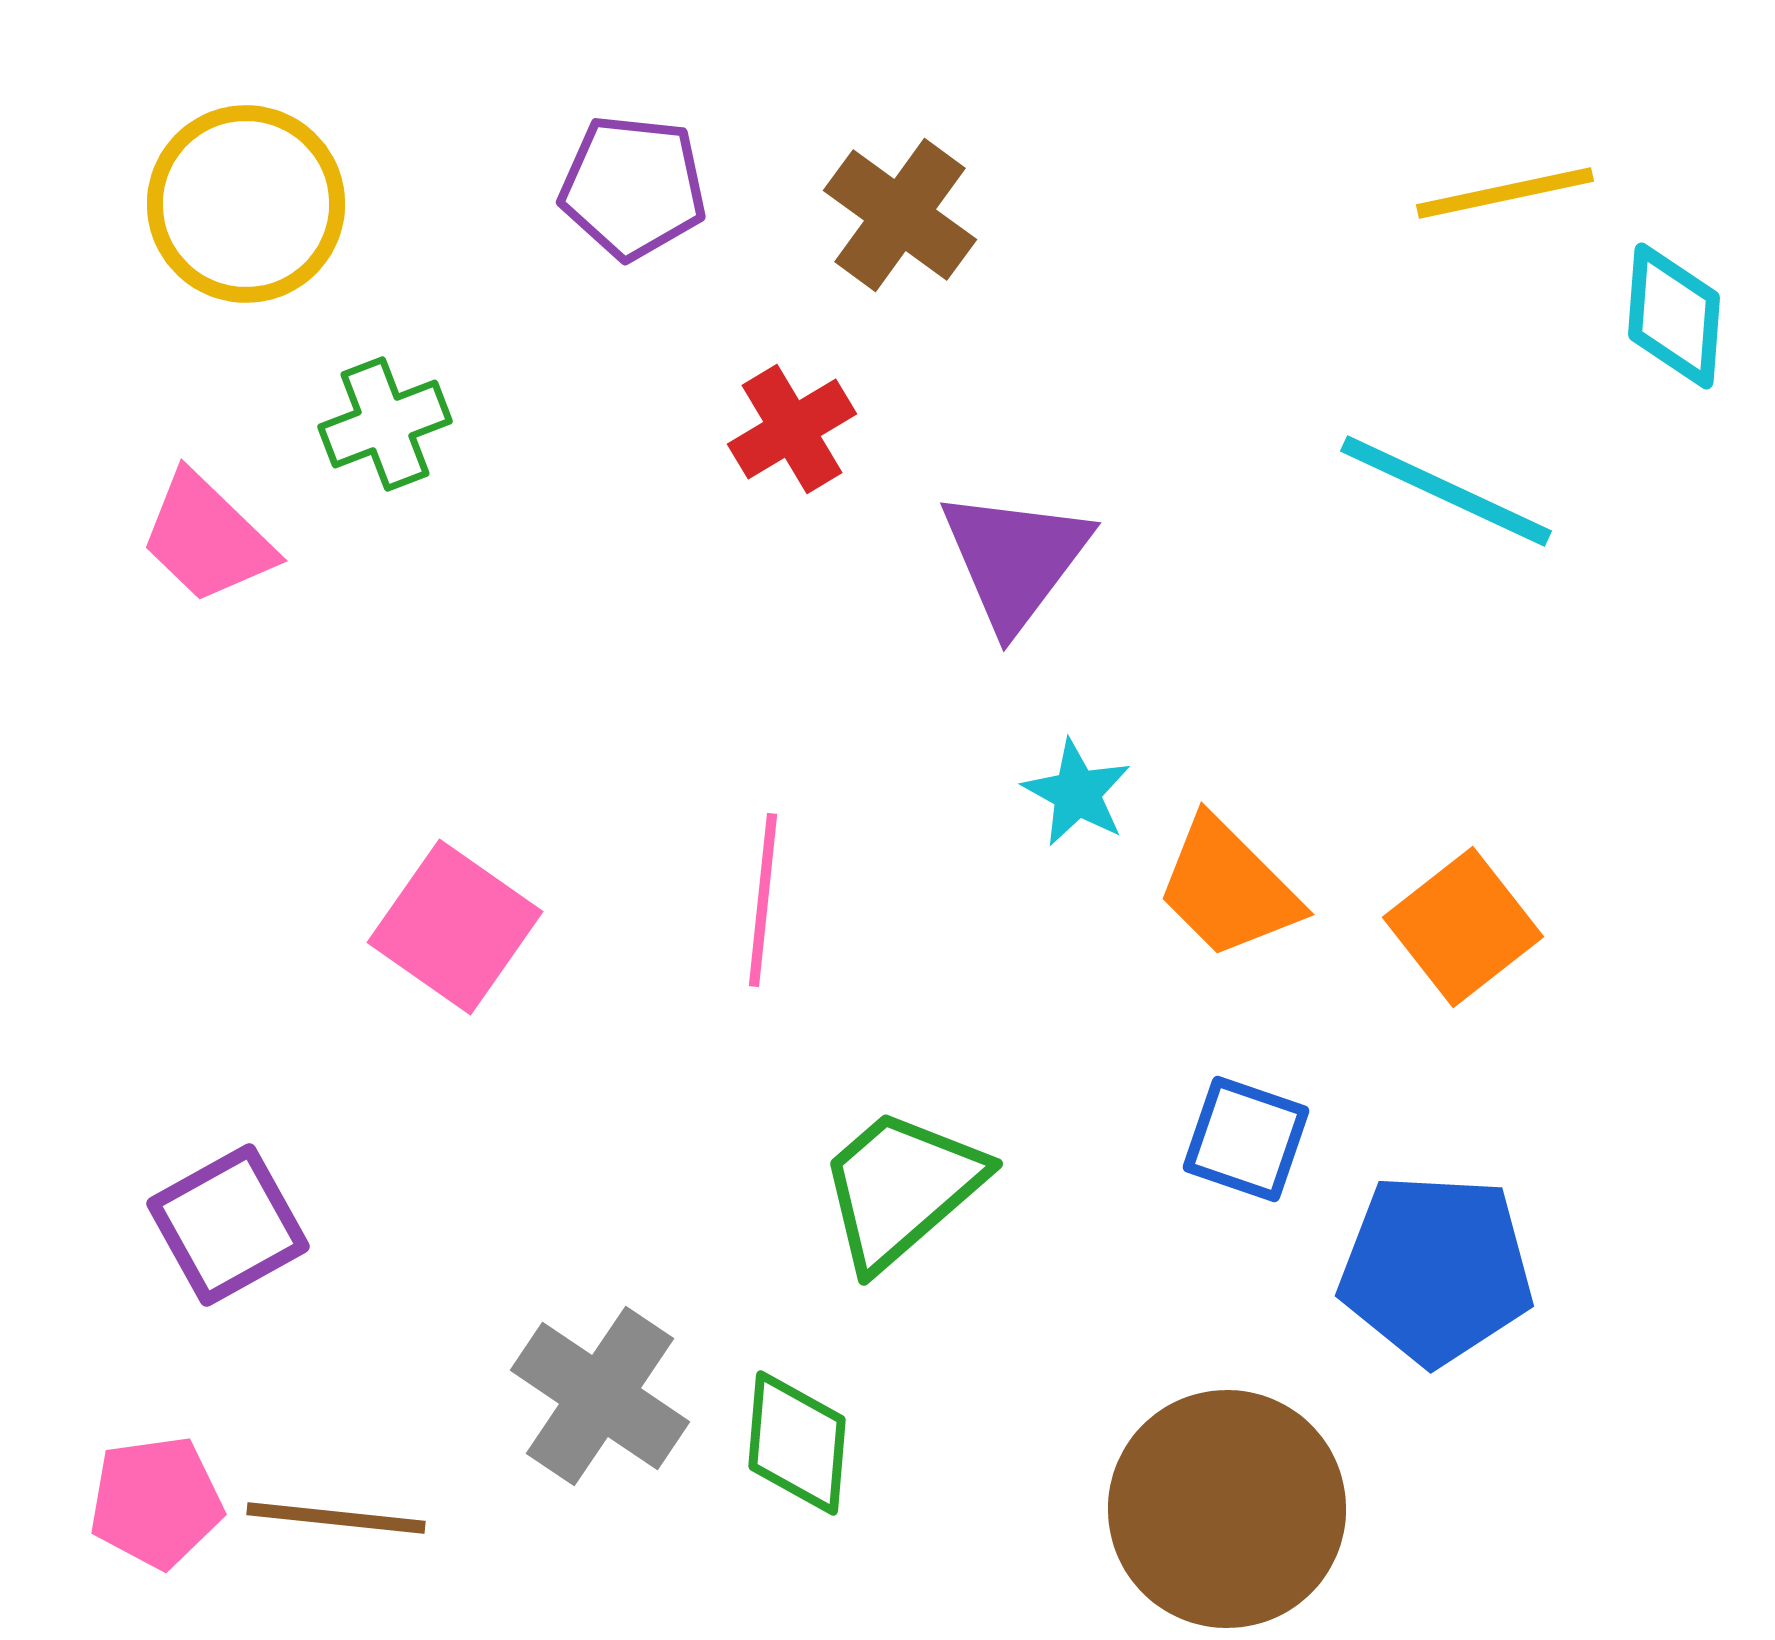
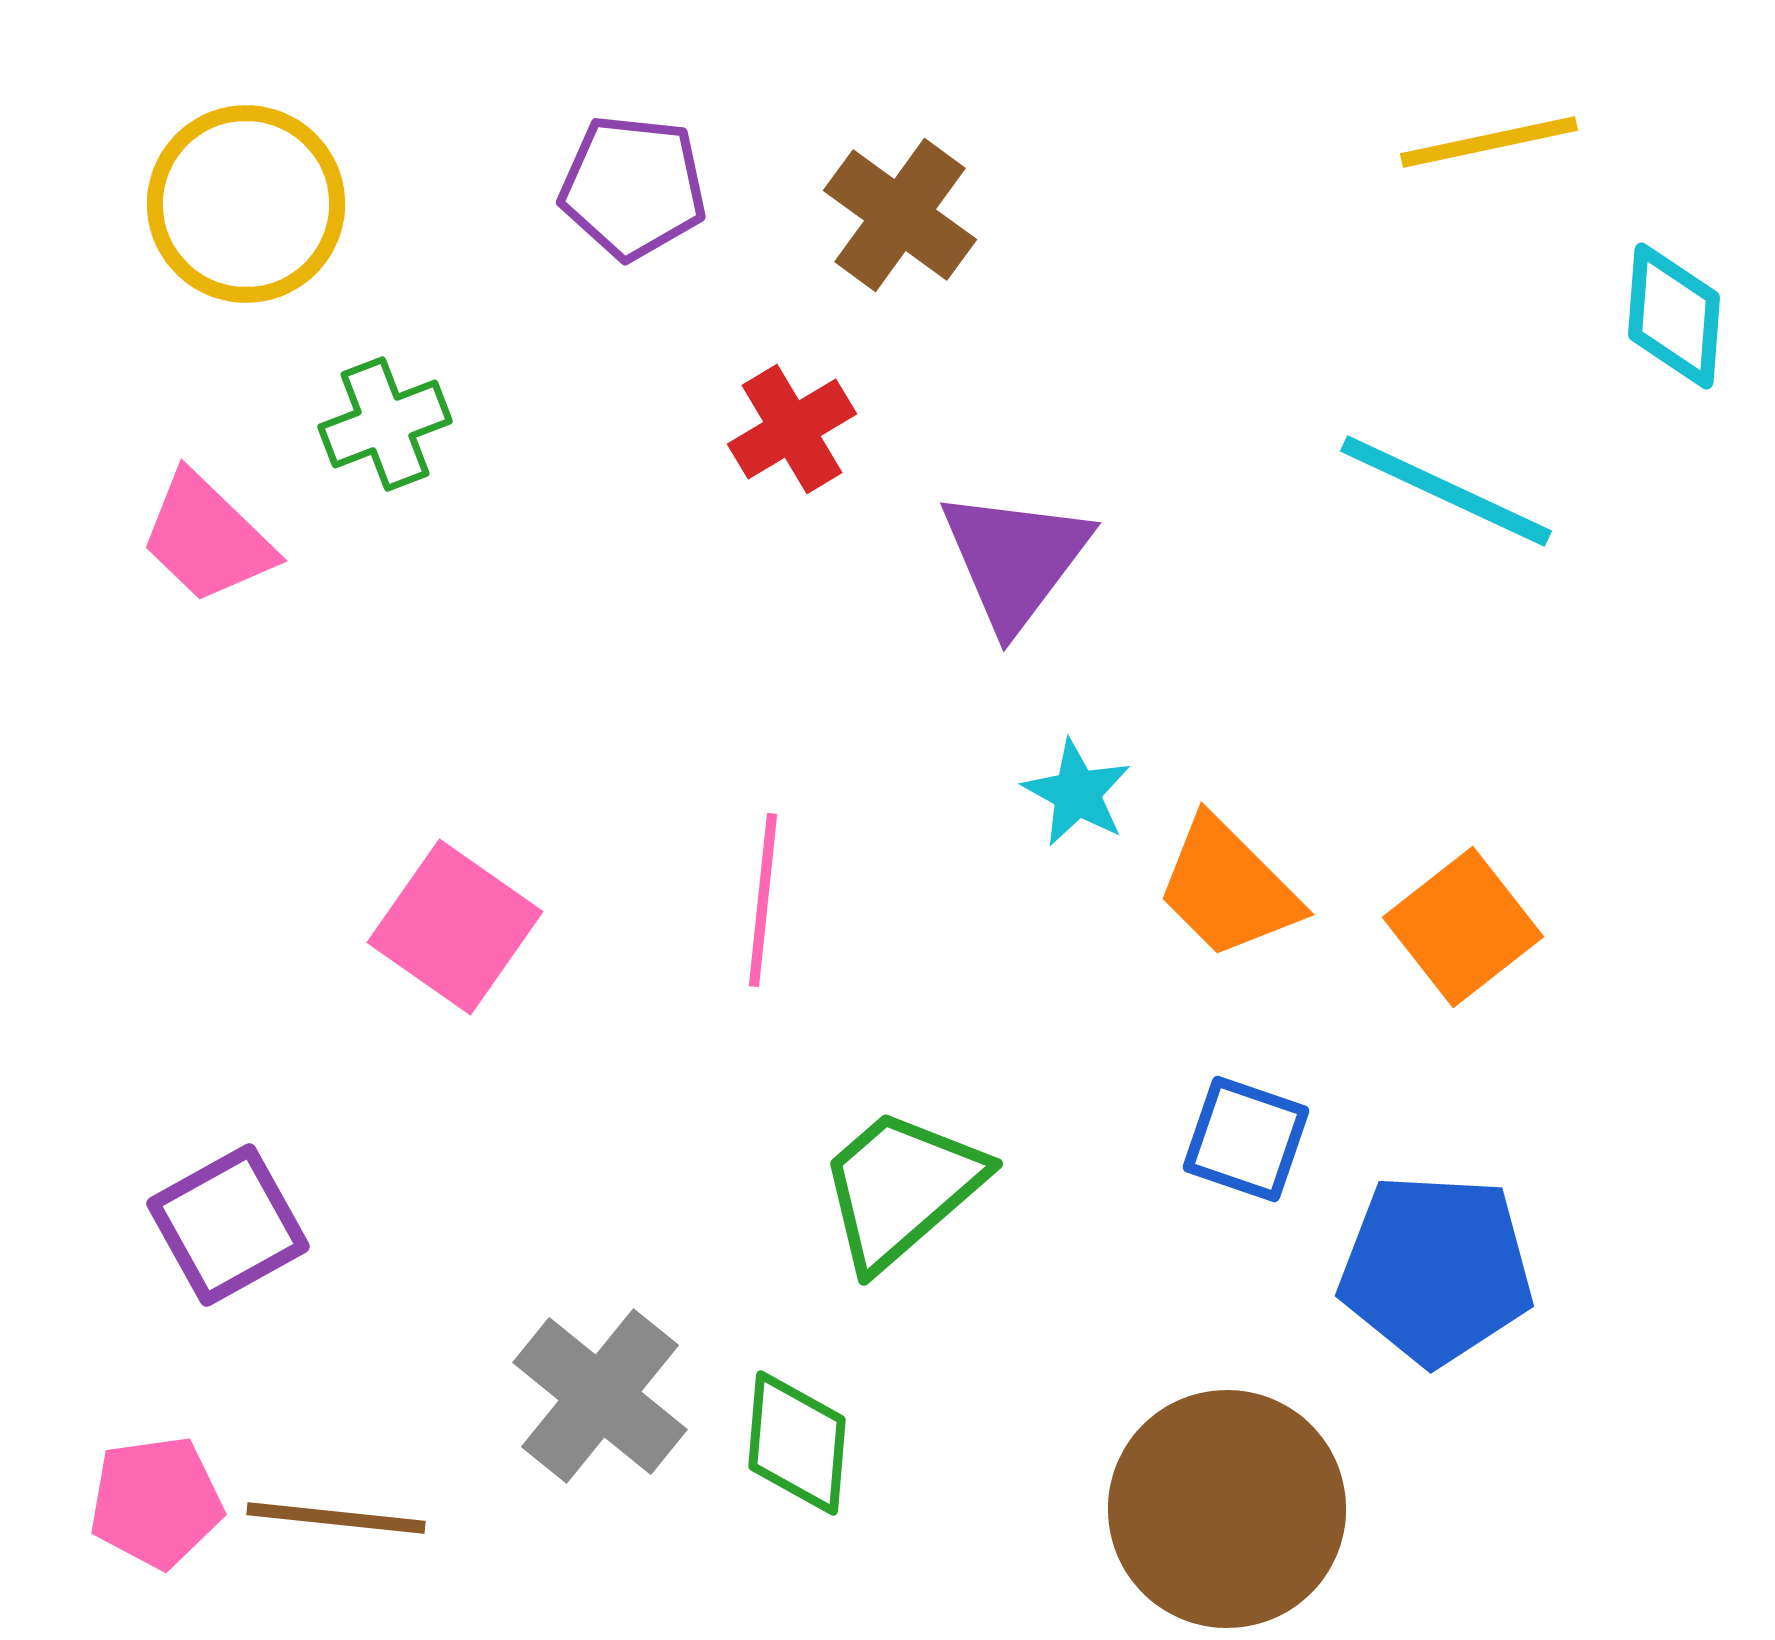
yellow line: moved 16 px left, 51 px up
gray cross: rotated 5 degrees clockwise
